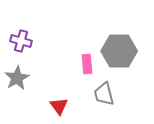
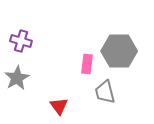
pink rectangle: rotated 12 degrees clockwise
gray trapezoid: moved 1 px right, 2 px up
